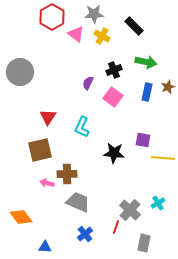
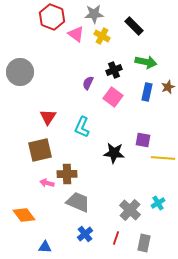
red hexagon: rotated 10 degrees counterclockwise
orange diamond: moved 3 px right, 2 px up
red line: moved 11 px down
